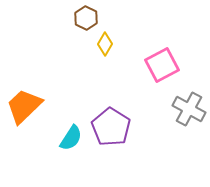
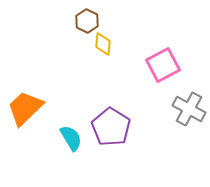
brown hexagon: moved 1 px right, 3 px down
yellow diamond: moved 2 px left; rotated 25 degrees counterclockwise
pink square: moved 1 px right
orange trapezoid: moved 1 px right, 2 px down
cyan semicircle: rotated 64 degrees counterclockwise
